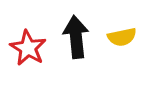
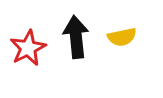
red star: rotated 15 degrees clockwise
